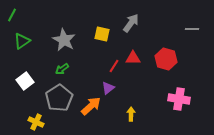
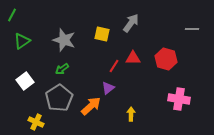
gray star: rotated 10 degrees counterclockwise
